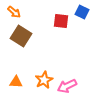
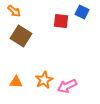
orange arrow: moved 1 px up
